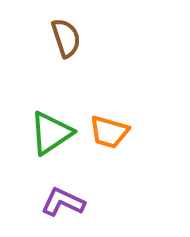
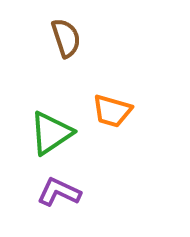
orange trapezoid: moved 3 px right, 21 px up
purple L-shape: moved 4 px left, 10 px up
